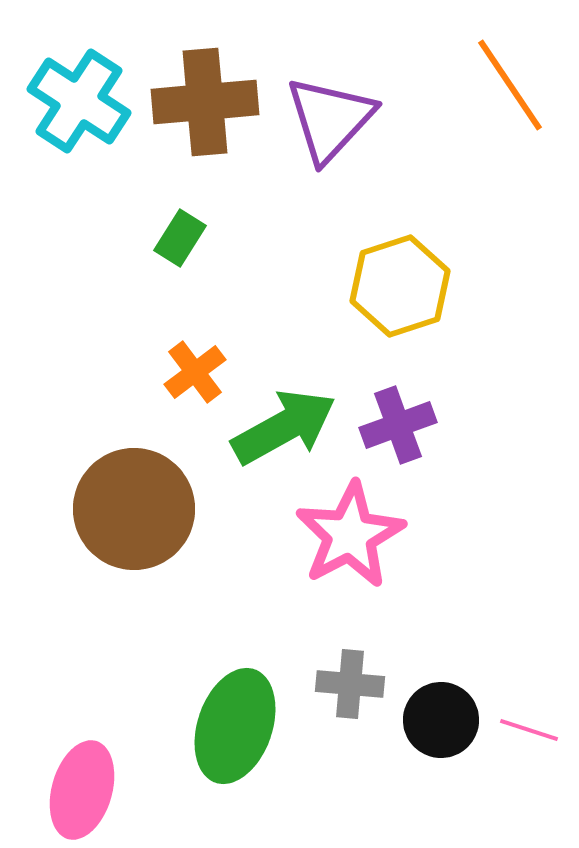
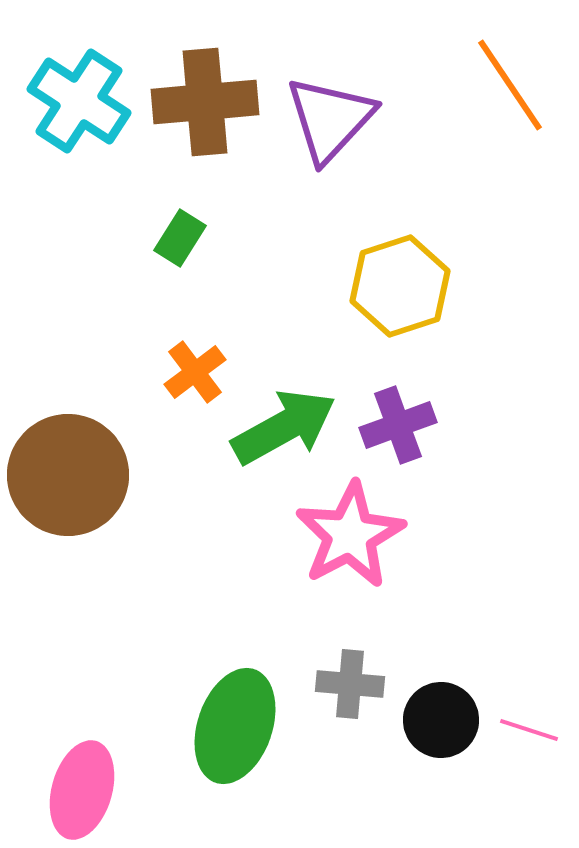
brown circle: moved 66 px left, 34 px up
